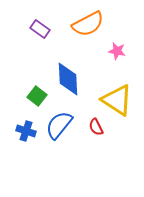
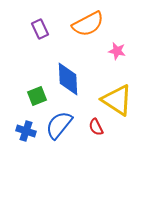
purple rectangle: rotated 30 degrees clockwise
green square: rotated 30 degrees clockwise
